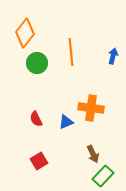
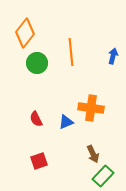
red square: rotated 12 degrees clockwise
